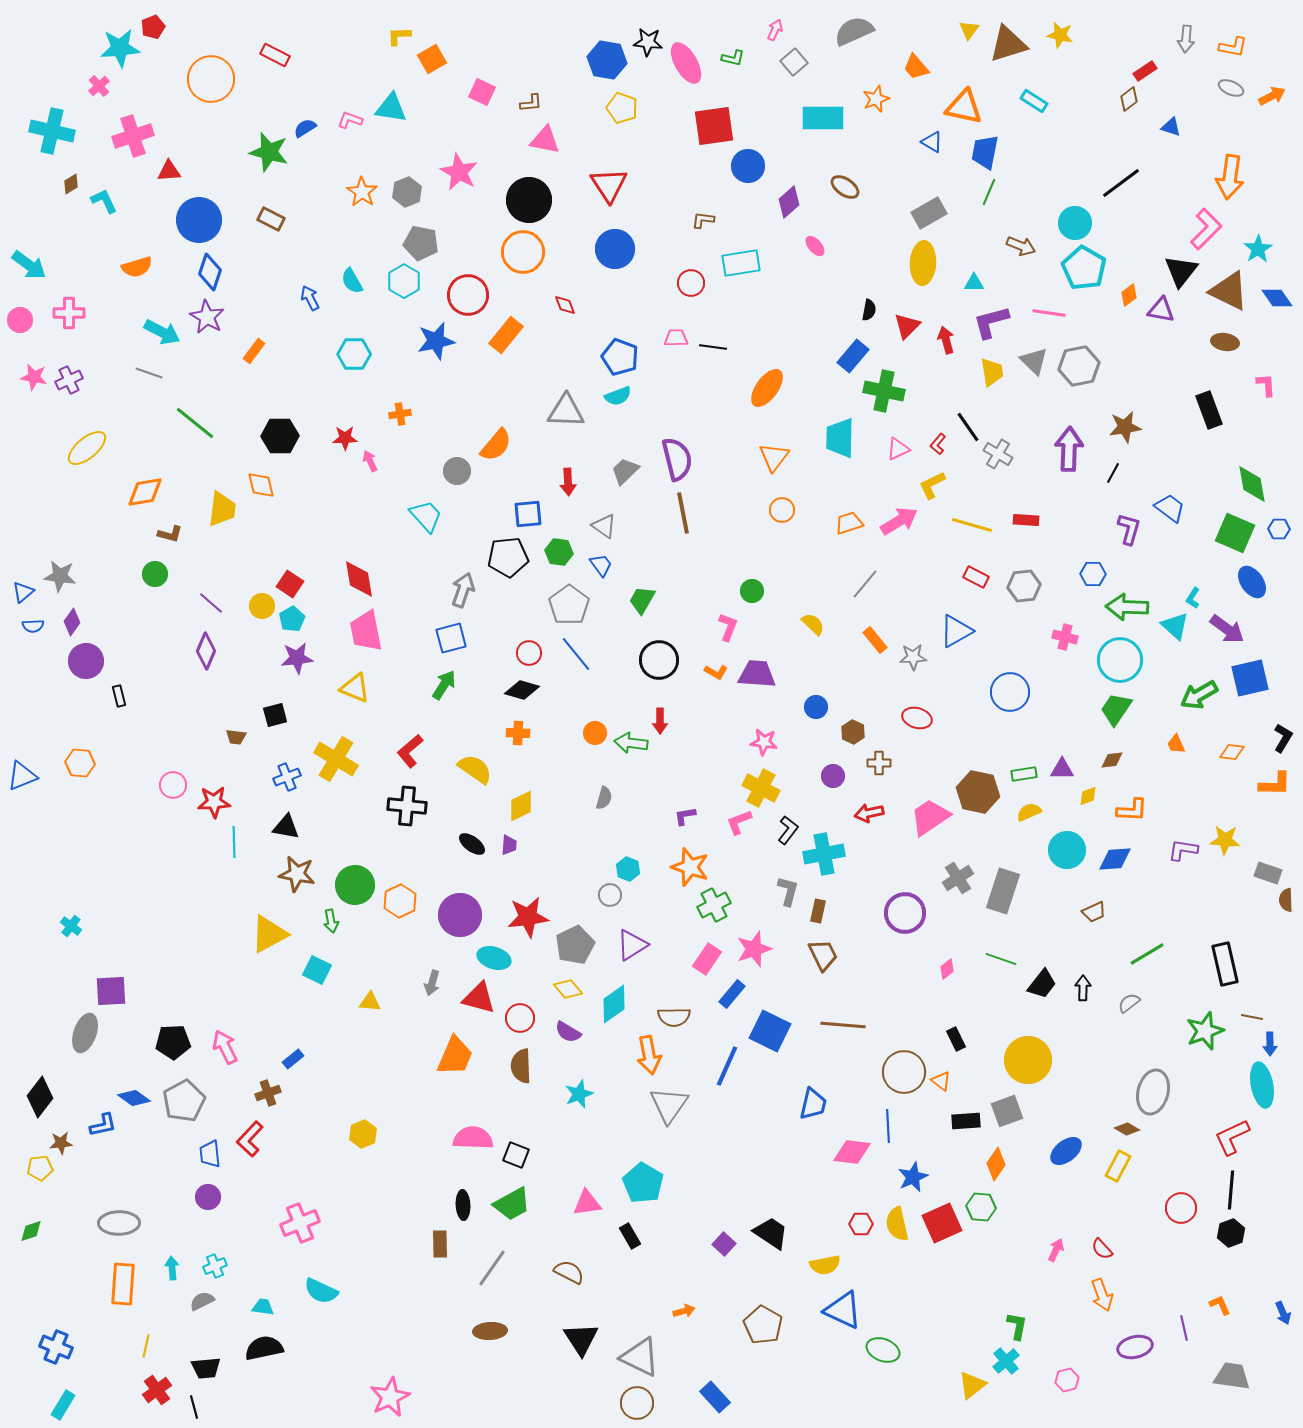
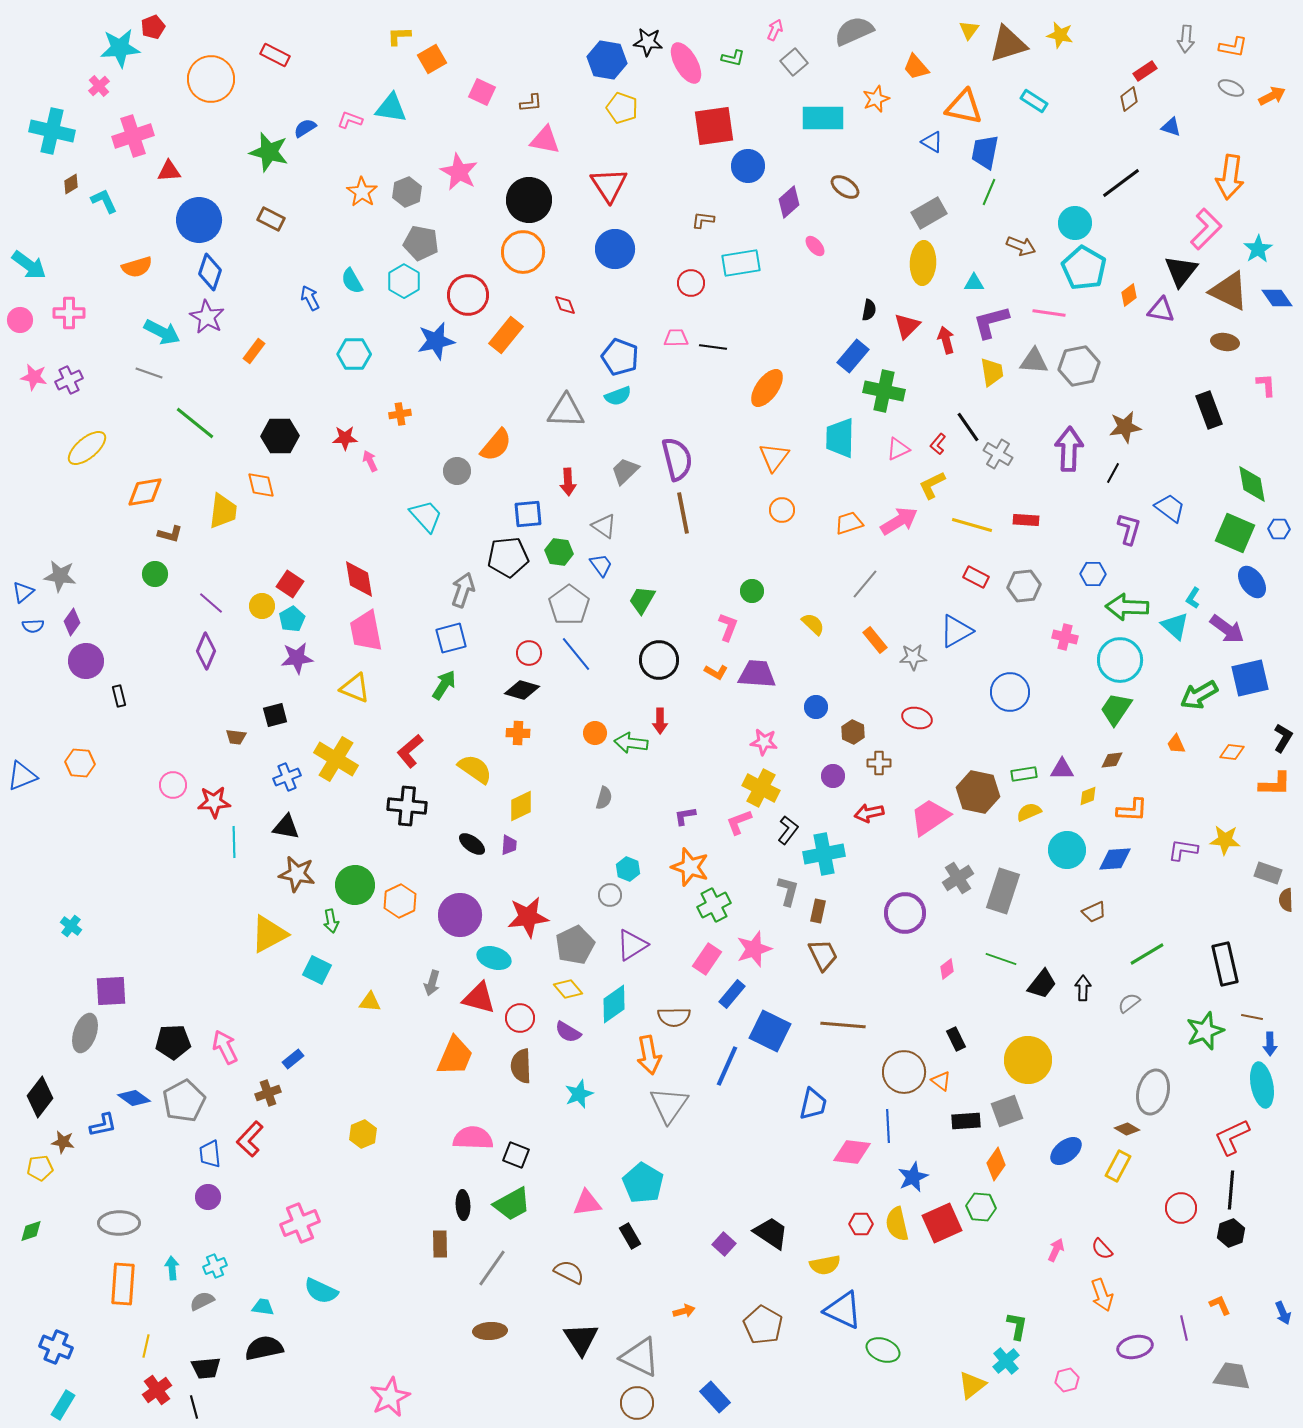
gray triangle at (1034, 361): rotated 40 degrees counterclockwise
yellow trapezoid at (222, 509): moved 1 px right, 2 px down
brown star at (61, 1143): moved 2 px right, 1 px up; rotated 15 degrees clockwise
